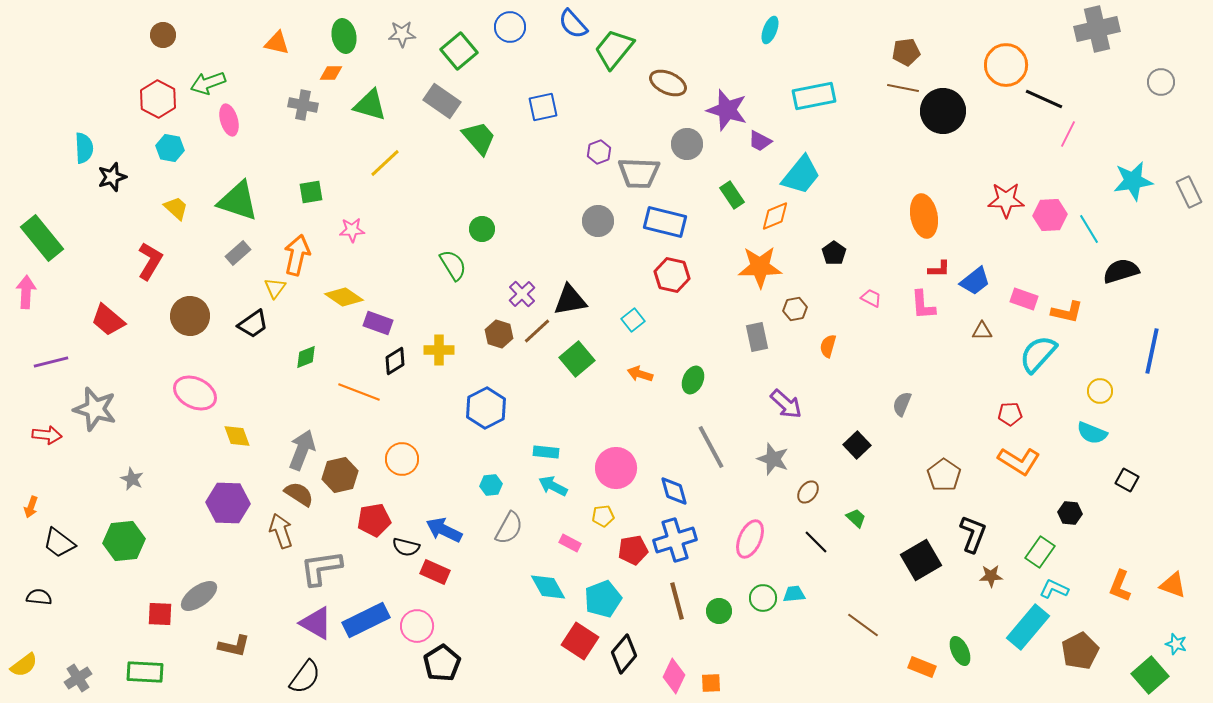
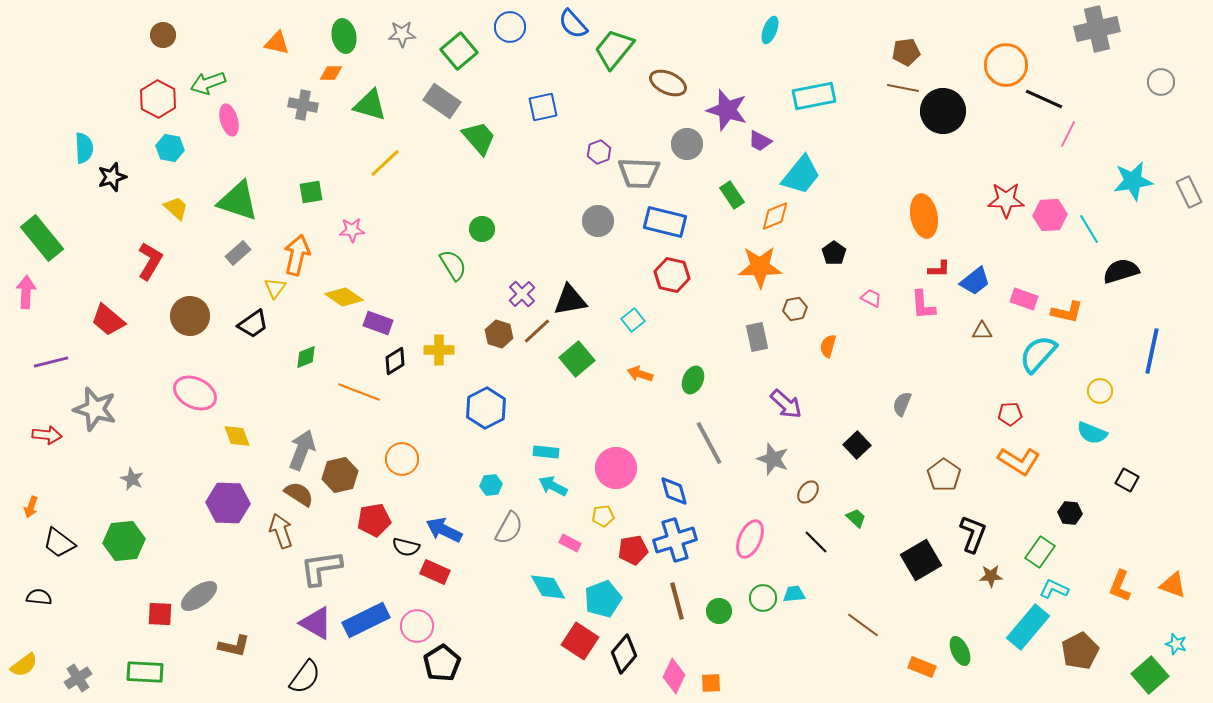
gray line at (711, 447): moved 2 px left, 4 px up
